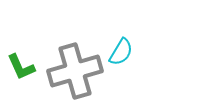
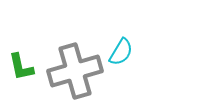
green L-shape: rotated 12 degrees clockwise
